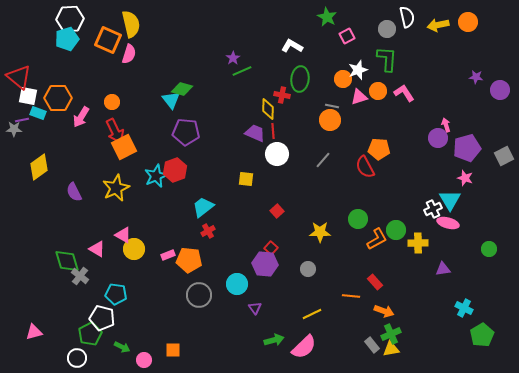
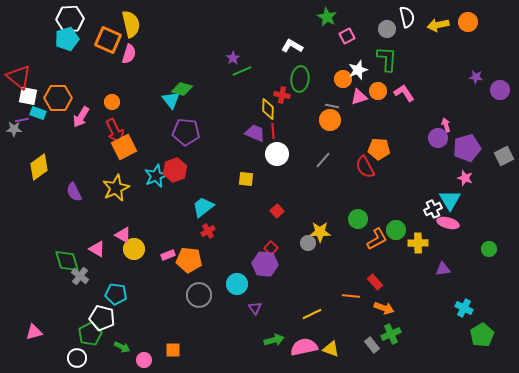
gray circle at (308, 269): moved 26 px up
orange arrow at (384, 311): moved 3 px up
pink semicircle at (304, 347): rotated 148 degrees counterclockwise
yellow triangle at (391, 349): moved 60 px left; rotated 30 degrees clockwise
